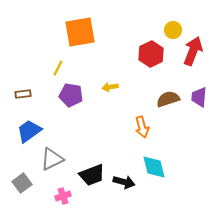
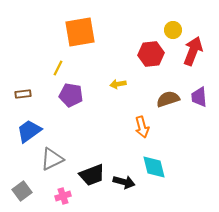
red hexagon: rotated 20 degrees clockwise
yellow arrow: moved 8 px right, 3 px up
purple trapezoid: rotated 10 degrees counterclockwise
gray square: moved 8 px down
